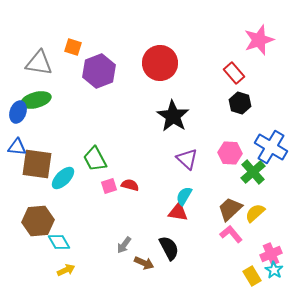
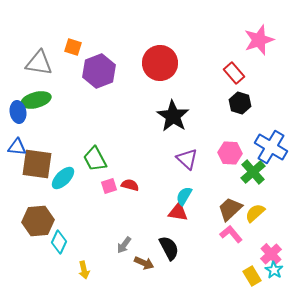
blue ellipse: rotated 30 degrees counterclockwise
cyan diamond: rotated 55 degrees clockwise
pink cross: rotated 20 degrees counterclockwise
yellow arrow: moved 18 px right; rotated 102 degrees clockwise
